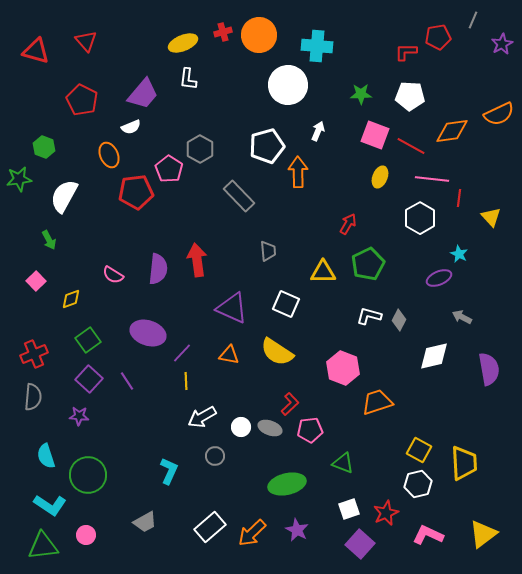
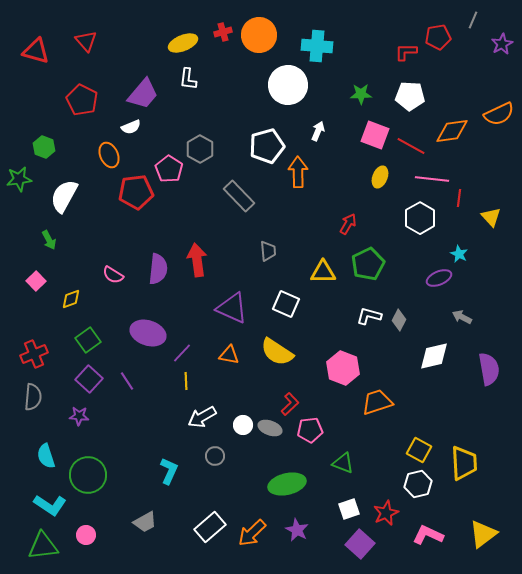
white circle at (241, 427): moved 2 px right, 2 px up
